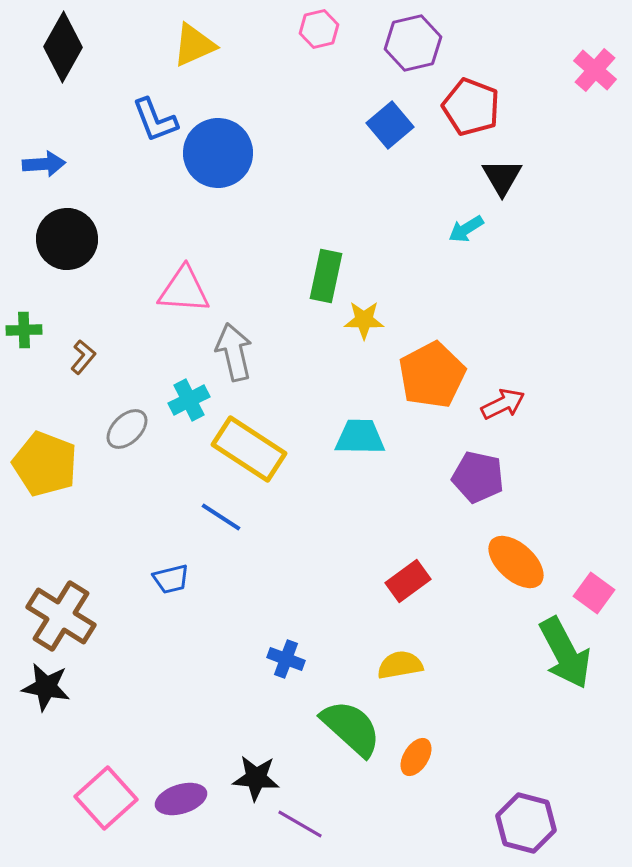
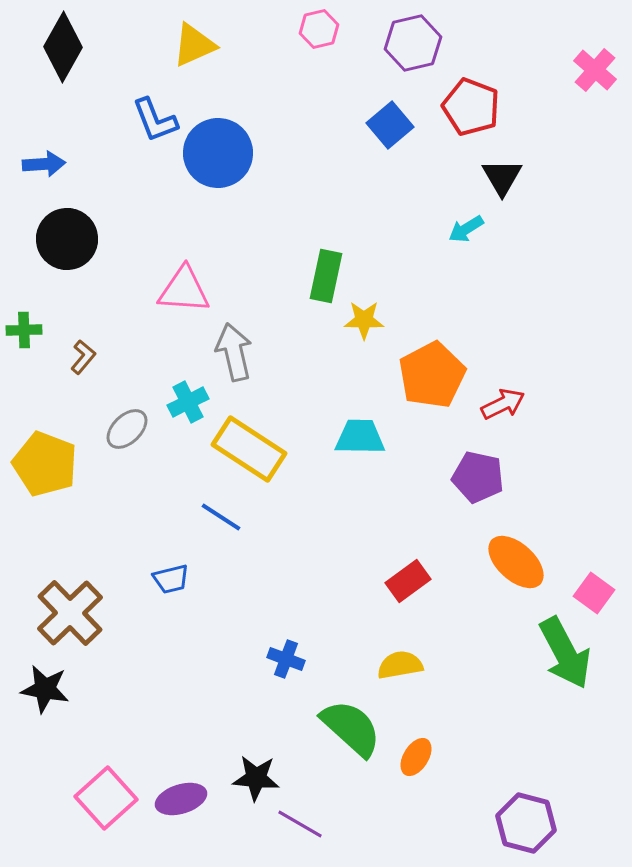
cyan cross at (189, 400): moved 1 px left, 2 px down
brown cross at (61, 616): moved 9 px right, 3 px up; rotated 14 degrees clockwise
black star at (46, 687): moved 1 px left, 2 px down
